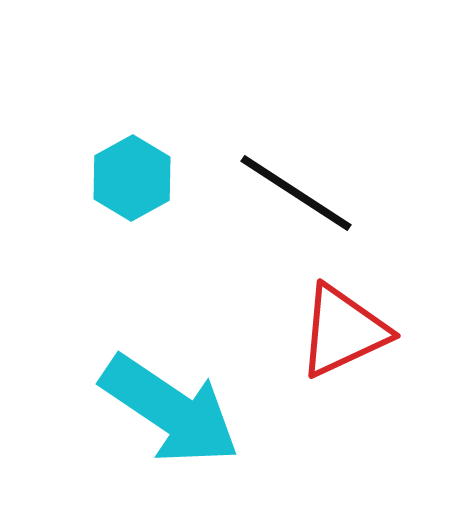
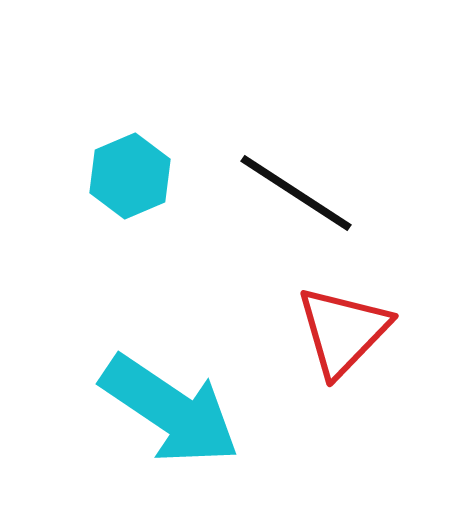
cyan hexagon: moved 2 px left, 2 px up; rotated 6 degrees clockwise
red triangle: rotated 21 degrees counterclockwise
